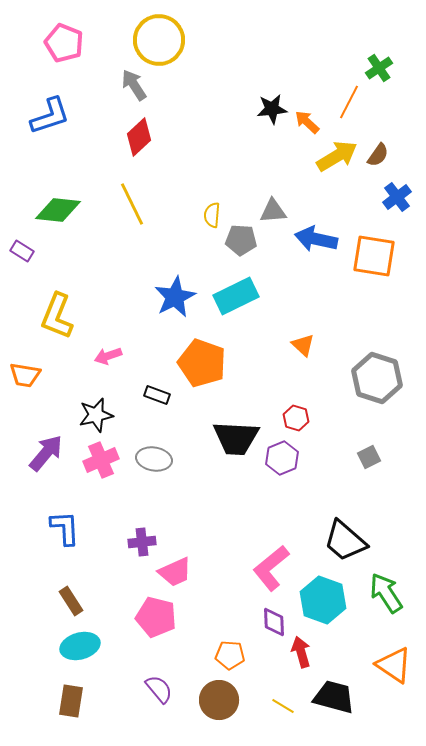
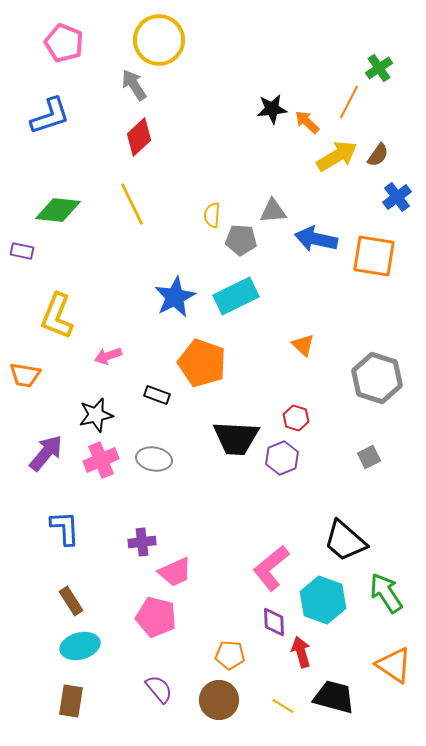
purple rectangle at (22, 251): rotated 20 degrees counterclockwise
